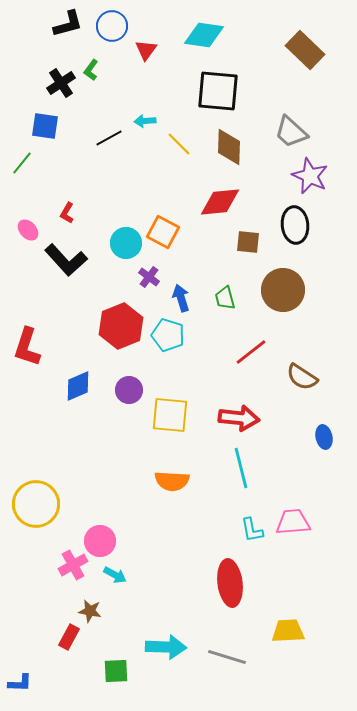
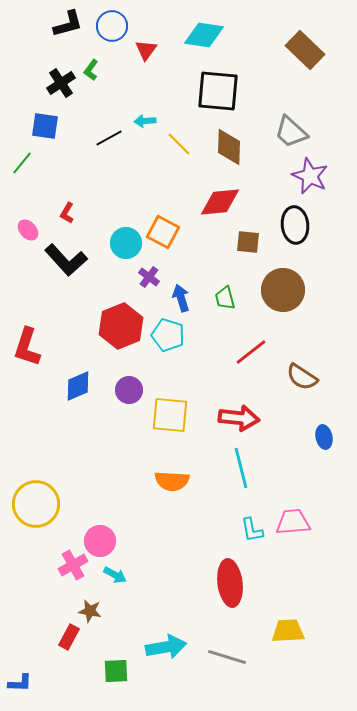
cyan arrow at (166, 647): rotated 12 degrees counterclockwise
